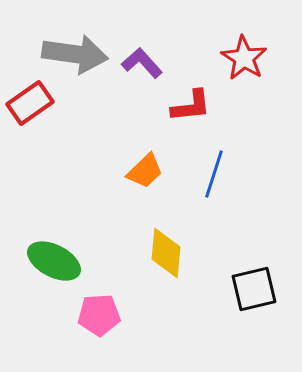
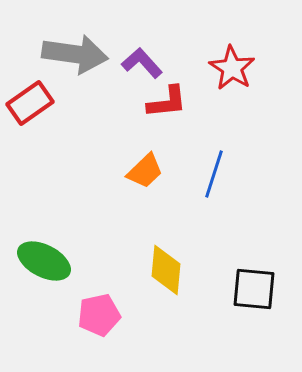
red star: moved 12 px left, 10 px down
red L-shape: moved 24 px left, 4 px up
yellow diamond: moved 17 px down
green ellipse: moved 10 px left
black square: rotated 18 degrees clockwise
pink pentagon: rotated 9 degrees counterclockwise
